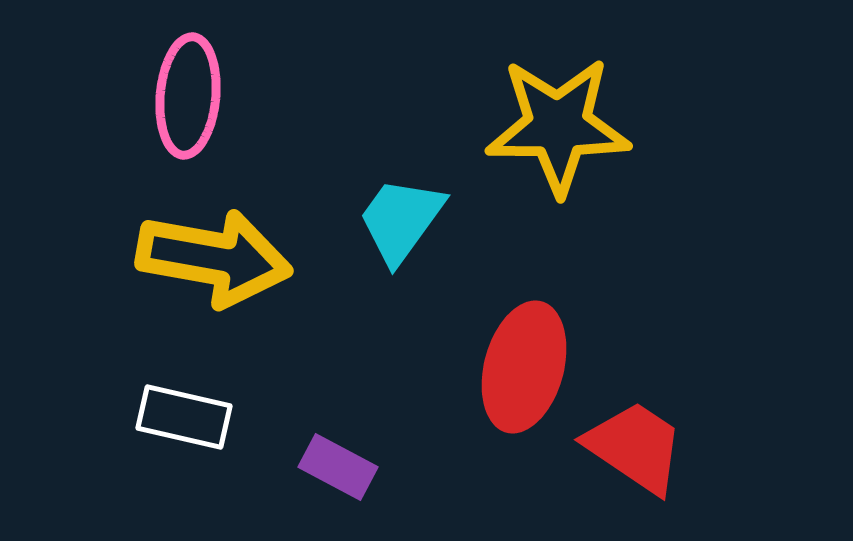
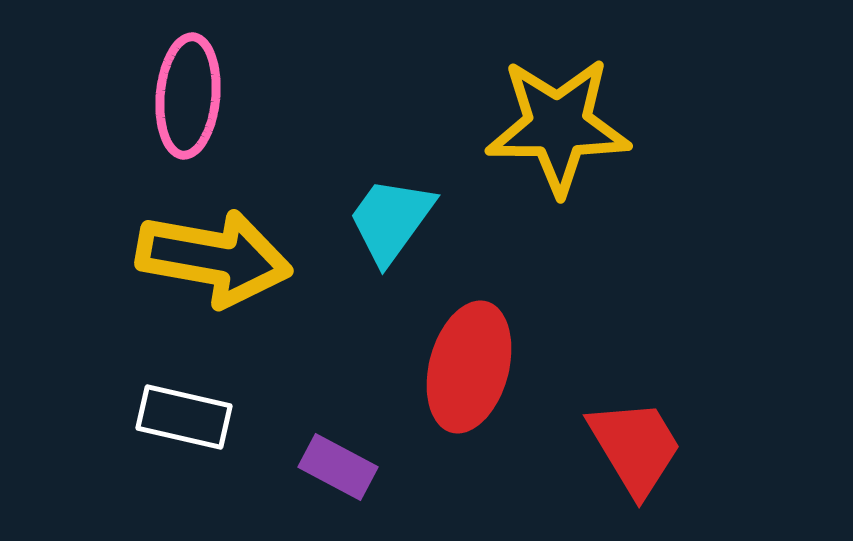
cyan trapezoid: moved 10 px left
red ellipse: moved 55 px left
red trapezoid: rotated 25 degrees clockwise
